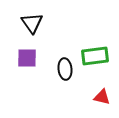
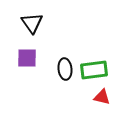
green rectangle: moved 1 px left, 14 px down
